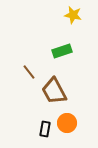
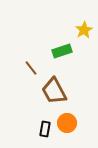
yellow star: moved 11 px right, 15 px down; rotated 30 degrees clockwise
brown line: moved 2 px right, 4 px up
